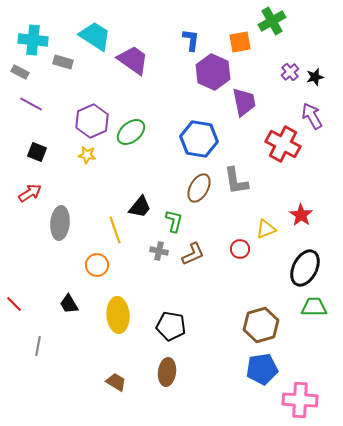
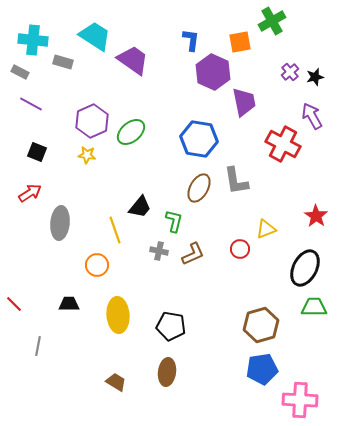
red star at (301, 215): moved 15 px right, 1 px down
black trapezoid at (69, 304): rotated 120 degrees clockwise
